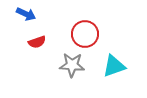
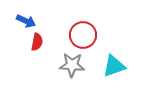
blue arrow: moved 7 px down
red circle: moved 2 px left, 1 px down
red semicircle: rotated 60 degrees counterclockwise
